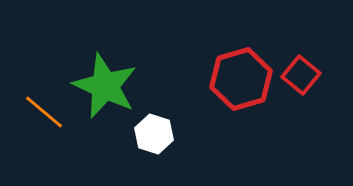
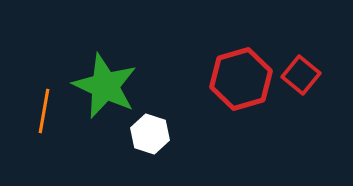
orange line: moved 1 px up; rotated 60 degrees clockwise
white hexagon: moved 4 px left
